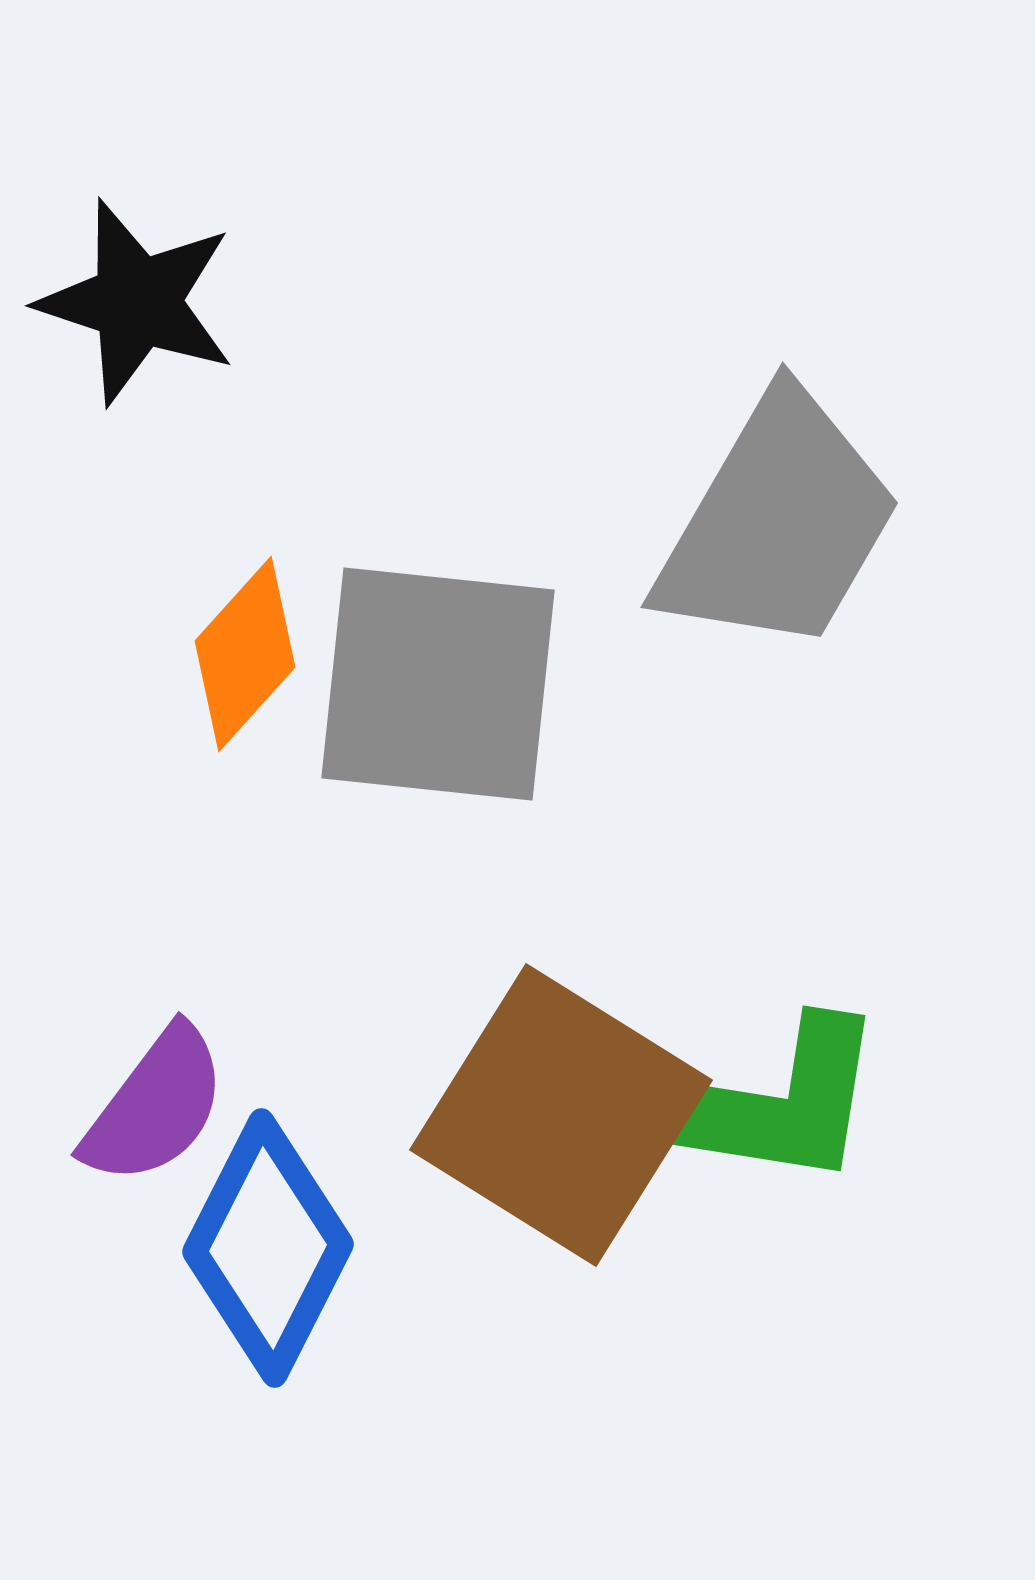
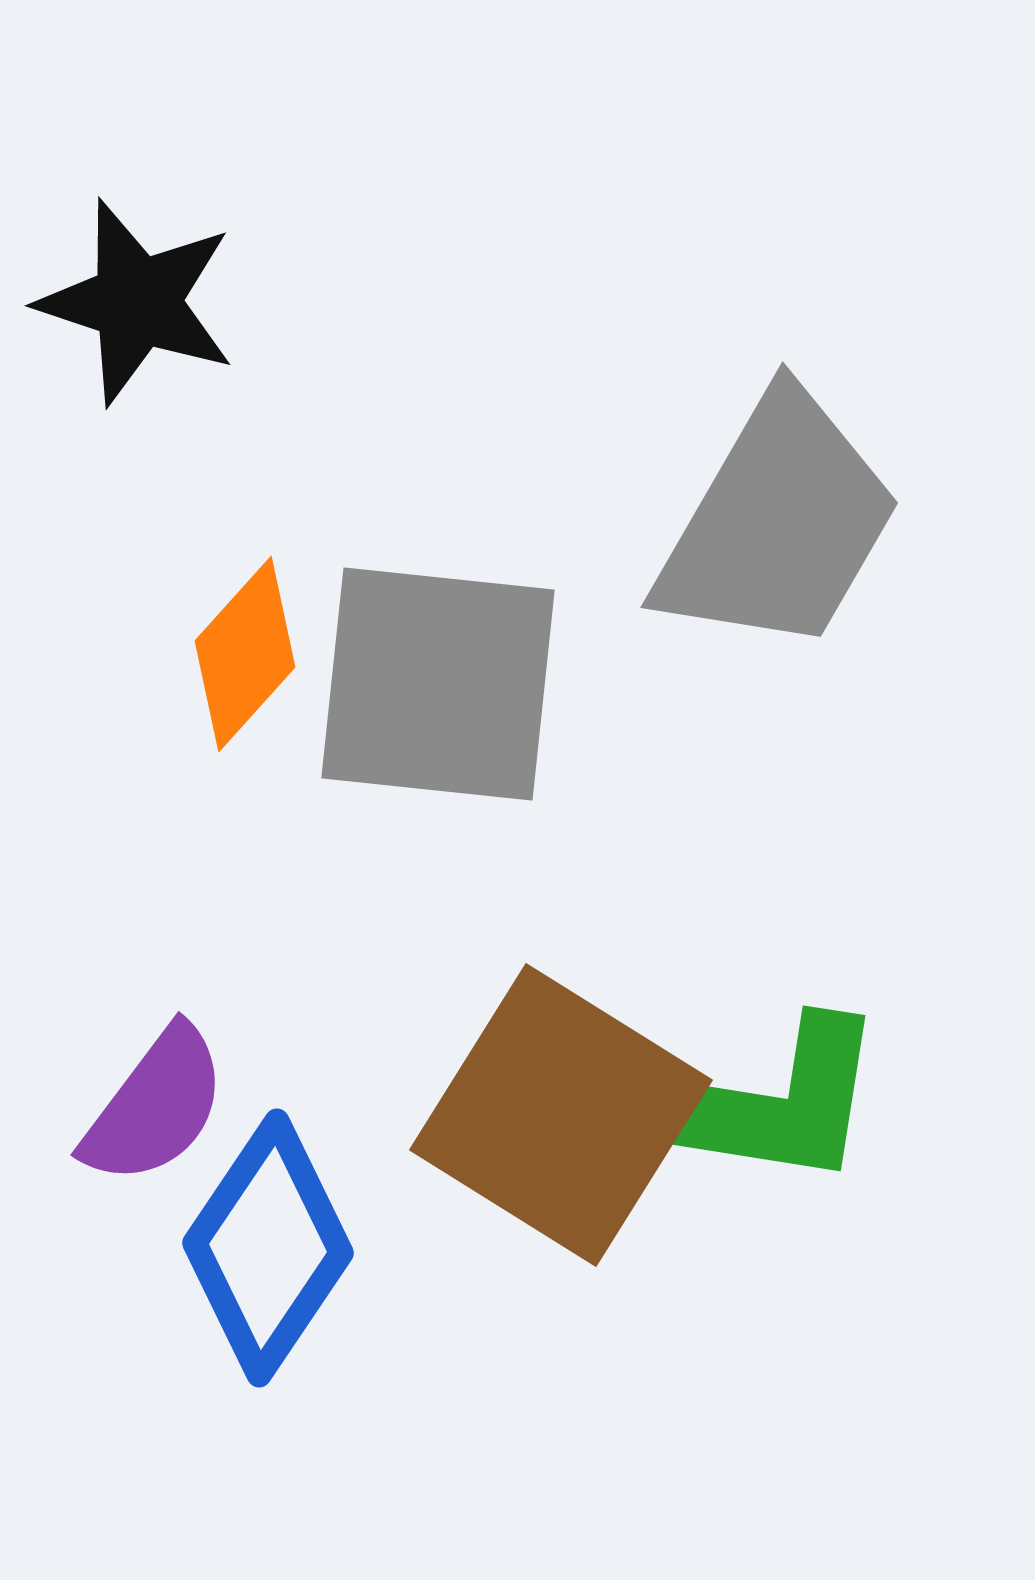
blue diamond: rotated 7 degrees clockwise
